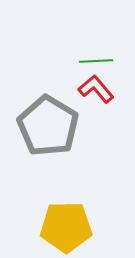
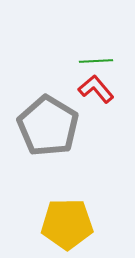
yellow pentagon: moved 1 px right, 3 px up
